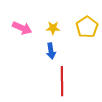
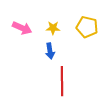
yellow pentagon: rotated 25 degrees counterclockwise
blue arrow: moved 1 px left
